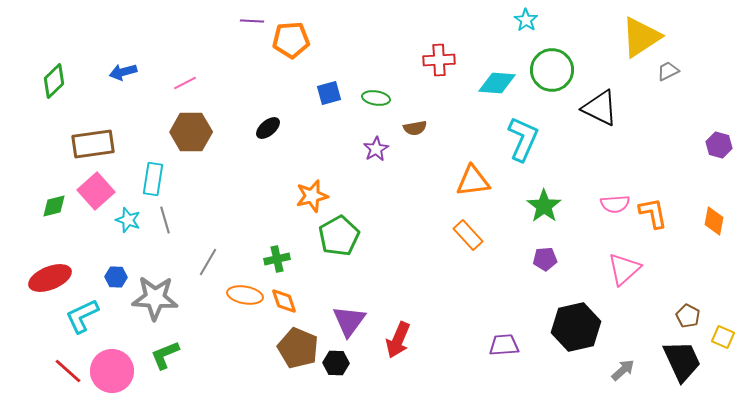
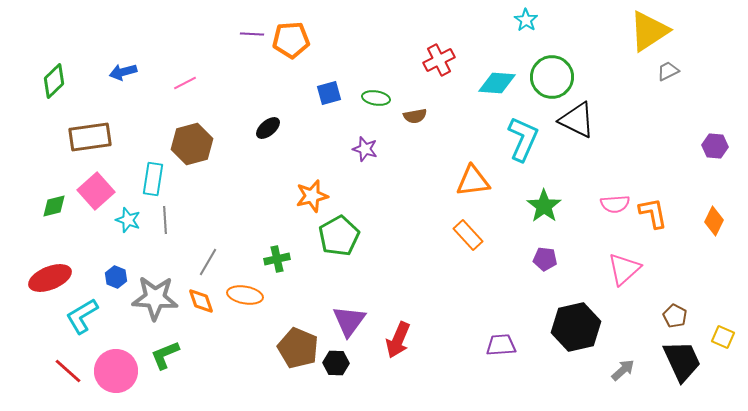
purple line at (252, 21): moved 13 px down
yellow triangle at (641, 37): moved 8 px right, 6 px up
red cross at (439, 60): rotated 24 degrees counterclockwise
green circle at (552, 70): moved 7 px down
black triangle at (600, 108): moved 23 px left, 12 px down
brown semicircle at (415, 128): moved 12 px up
brown hexagon at (191, 132): moved 1 px right, 12 px down; rotated 15 degrees counterclockwise
brown rectangle at (93, 144): moved 3 px left, 7 px up
purple hexagon at (719, 145): moved 4 px left, 1 px down; rotated 10 degrees counterclockwise
purple star at (376, 149): moved 11 px left; rotated 25 degrees counterclockwise
gray line at (165, 220): rotated 12 degrees clockwise
orange diamond at (714, 221): rotated 16 degrees clockwise
purple pentagon at (545, 259): rotated 10 degrees clockwise
blue hexagon at (116, 277): rotated 20 degrees clockwise
orange diamond at (284, 301): moved 83 px left
cyan L-shape at (82, 316): rotated 6 degrees counterclockwise
brown pentagon at (688, 316): moved 13 px left
purple trapezoid at (504, 345): moved 3 px left
pink circle at (112, 371): moved 4 px right
